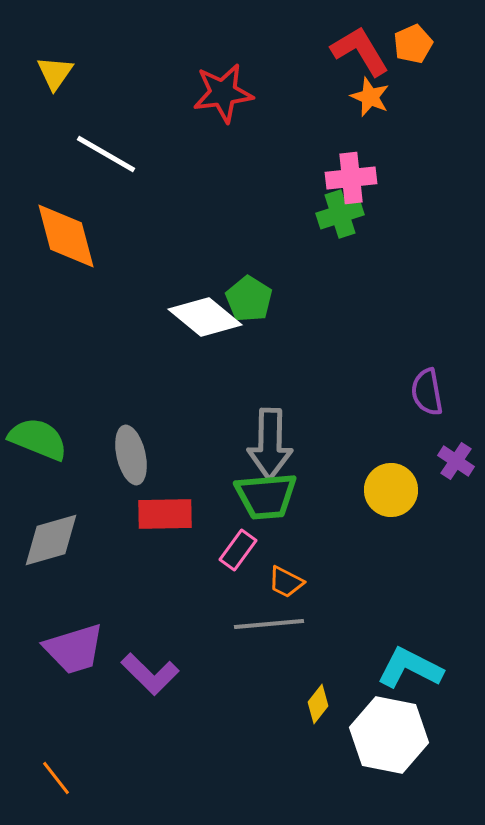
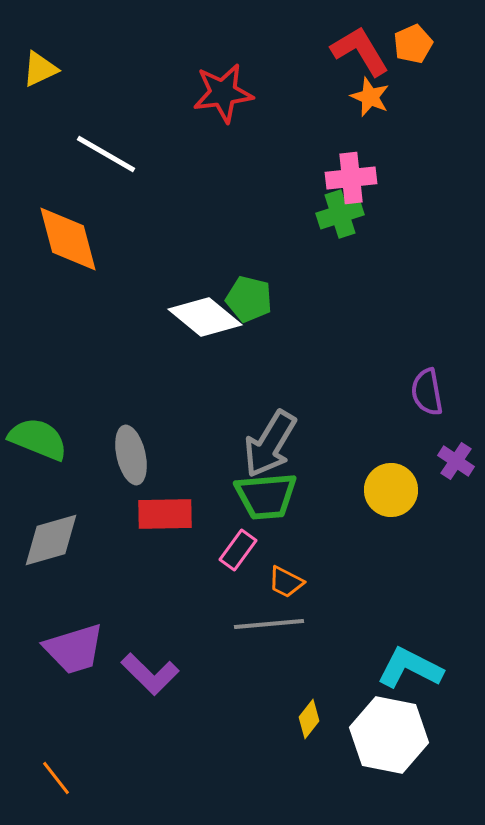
yellow triangle: moved 15 px left, 4 px up; rotated 30 degrees clockwise
orange diamond: moved 2 px right, 3 px down
green pentagon: rotated 18 degrees counterclockwise
gray arrow: rotated 30 degrees clockwise
yellow diamond: moved 9 px left, 15 px down
